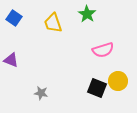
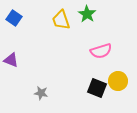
yellow trapezoid: moved 8 px right, 3 px up
pink semicircle: moved 2 px left, 1 px down
